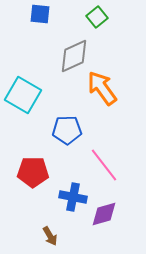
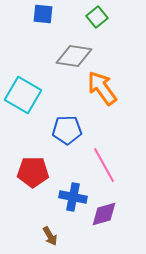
blue square: moved 3 px right
gray diamond: rotated 33 degrees clockwise
pink line: rotated 9 degrees clockwise
